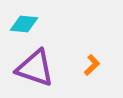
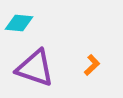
cyan diamond: moved 5 px left, 1 px up
